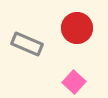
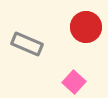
red circle: moved 9 px right, 1 px up
